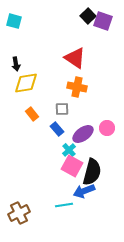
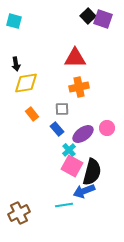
purple square: moved 2 px up
red triangle: rotated 35 degrees counterclockwise
orange cross: moved 2 px right; rotated 24 degrees counterclockwise
